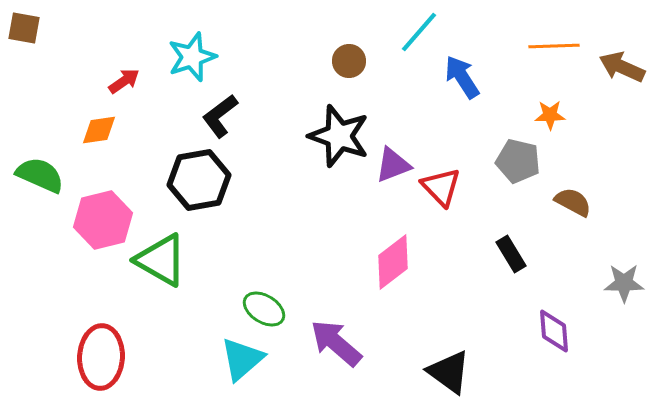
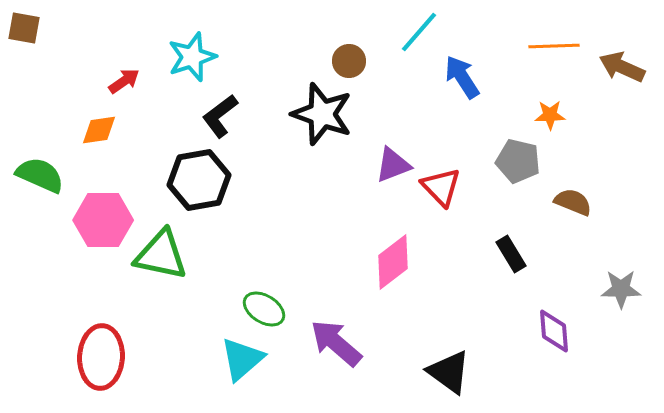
black star: moved 17 px left, 22 px up
brown semicircle: rotated 6 degrees counterclockwise
pink hexagon: rotated 14 degrees clockwise
green triangle: moved 5 px up; rotated 18 degrees counterclockwise
gray star: moved 3 px left, 6 px down
